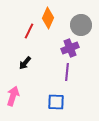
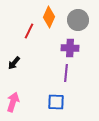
orange diamond: moved 1 px right, 1 px up
gray circle: moved 3 px left, 5 px up
purple cross: rotated 24 degrees clockwise
black arrow: moved 11 px left
purple line: moved 1 px left, 1 px down
pink arrow: moved 6 px down
